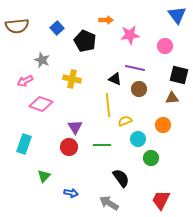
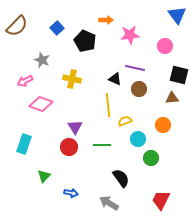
brown semicircle: rotated 40 degrees counterclockwise
